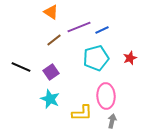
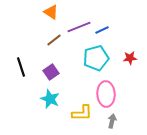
red star: rotated 16 degrees clockwise
black line: rotated 48 degrees clockwise
pink ellipse: moved 2 px up
